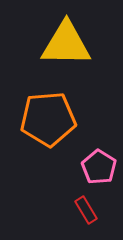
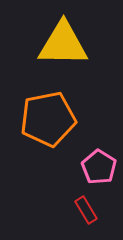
yellow triangle: moved 3 px left
orange pentagon: rotated 6 degrees counterclockwise
